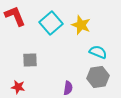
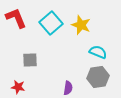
red L-shape: moved 1 px right, 2 px down
